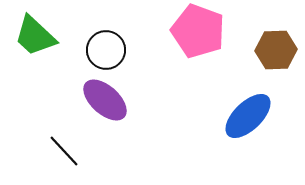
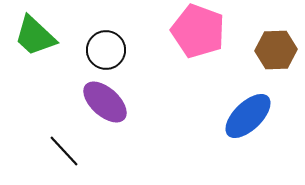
purple ellipse: moved 2 px down
